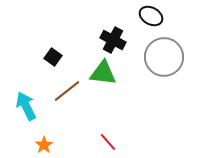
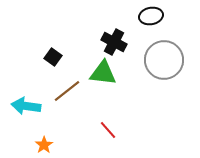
black ellipse: rotated 40 degrees counterclockwise
black cross: moved 1 px right, 2 px down
gray circle: moved 3 px down
cyan arrow: rotated 56 degrees counterclockwise
red line: moved 12 px up
